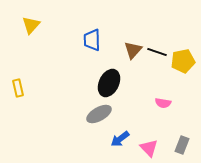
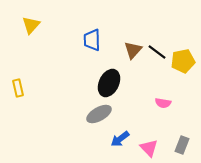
black line: rotated 18 degrees clockwise
